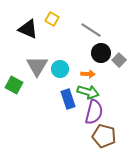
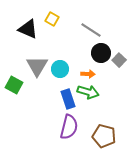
purple semicircle: moved 25 px left, 15 px down
